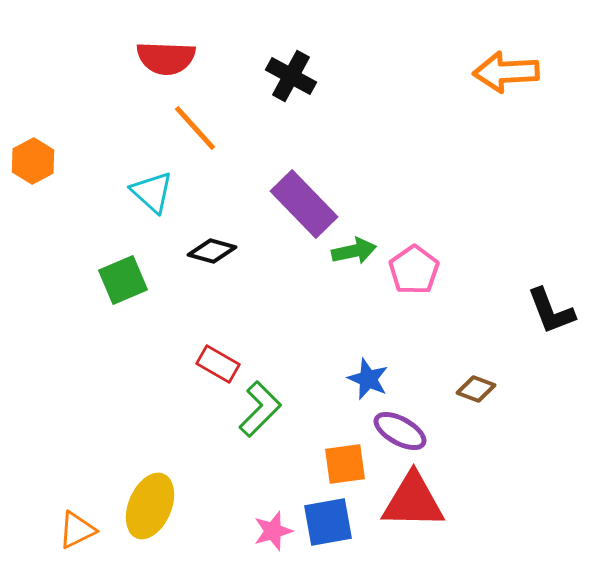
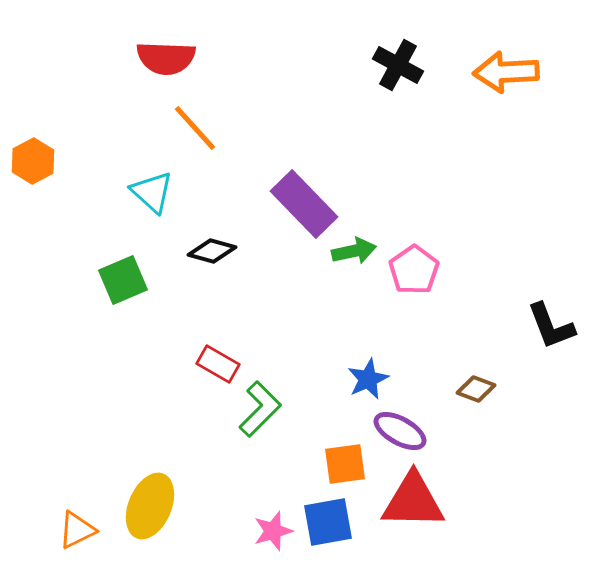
black cross: moved 107 px right, 11 px up
black L-shape: moved 15 px down
blue star: rotated 24 degrees clockwise
